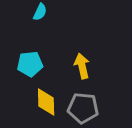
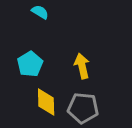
cyan semicircle: rotated 84 degrees counterclockwise
cyan pentagon: rotated 25 degrees counterclockwise
